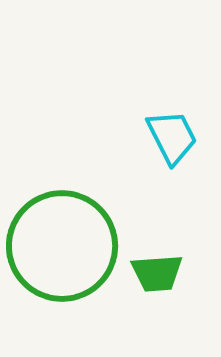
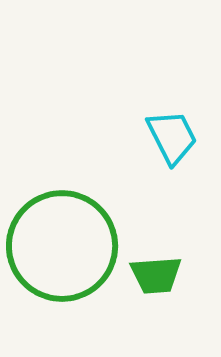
green trapezoid: moved 1 px left, 2 px down
